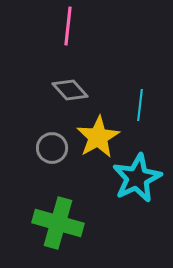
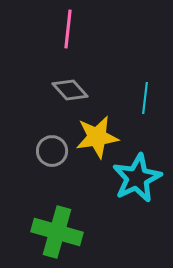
pink line: moved 3 px down
cyan line: moved 5 px right, 7 px up
yellow star: moved 1 px left; rotated 21 degrees clockwise
gray circle: moved 3 px down
green cross: moved 1 px left, 9 px down
